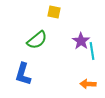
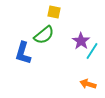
green semicircle: moved 7 px right, 5 px up
cyan line: rotated 42 degrees clockwise
blue L-shape: moved 21 px up
orange arrow: rotated 14 degrees clockwise
